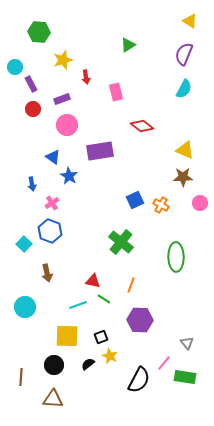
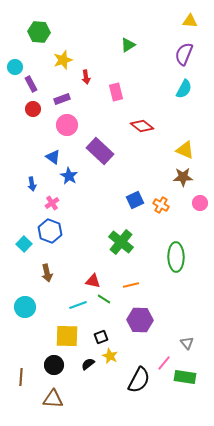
yellow triangle at (190, 21): rotated 28 degrees counterclockwise
purple rectangle at (100, 151): rotated 52 degrees clockwise
orange line at (131, 285): rotated 56 degrees clockwise
